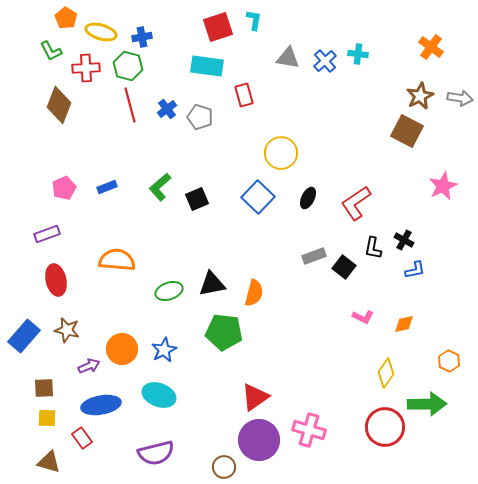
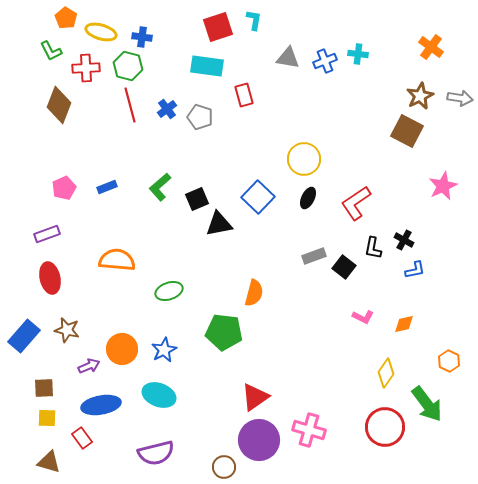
blue cross at (142, 37): rotated 18 degrees clockwise
blue cross at (325, 61): rotated 20 degrees clockwise
yellow circle at (281, 153): moved 23 px right, 6 px down
red ellipse at (56, 280): moved 6 px left, 2 px up
black triangle at (212, 284): moved 7 px right, 60 px up
green arrow at (427, 404): rotated 54 degrees clockwise
